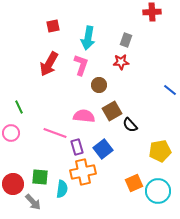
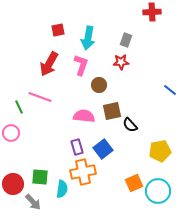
red square: moved 5 px right, 4 px down
brown square: rotated 18 degrees clockwise
pink line: moved 15 px left, 36 px up
